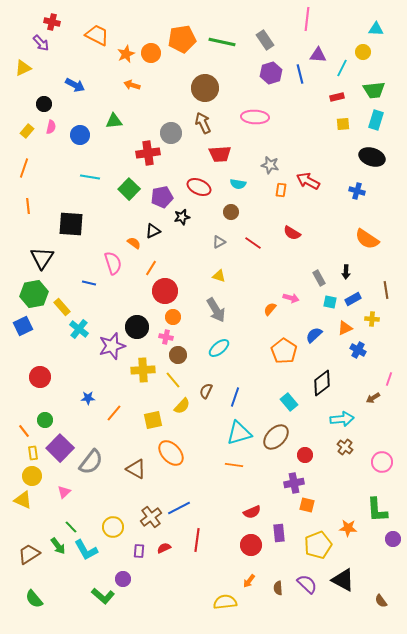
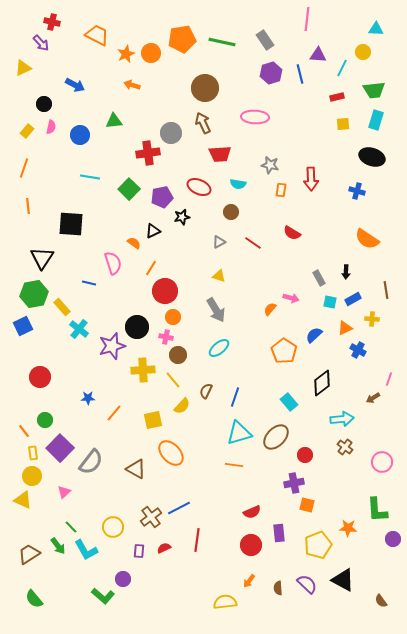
red arrow at (308, 181): moved 3 px right, 2 px up; rotated 120 degrees counterclockwise
